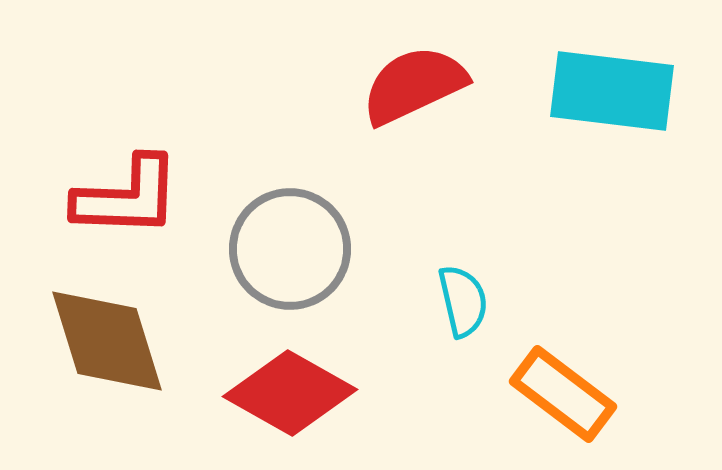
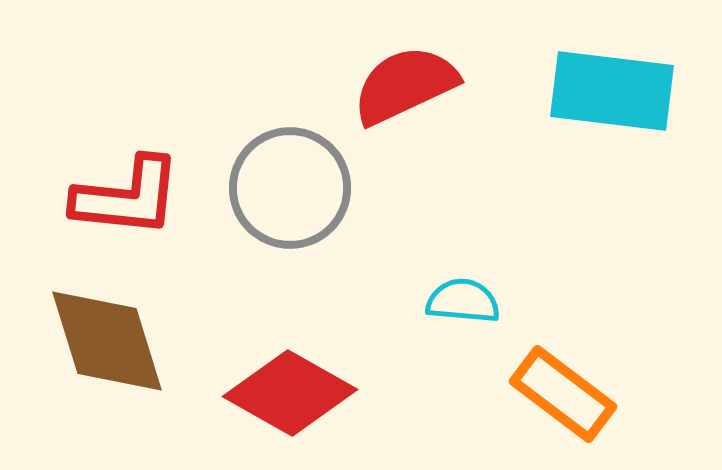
red semicircle: moved 9 px left
red L-shape: rotated 4 degrees clockwise
gray circle: moved 61 px up
cyan semicircle: rotated 72 degrees counterclockwise
